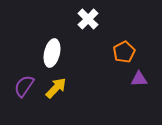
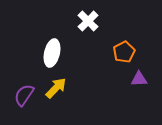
white cross: moved 2 px down
purple semicircle: moved 9 px down
